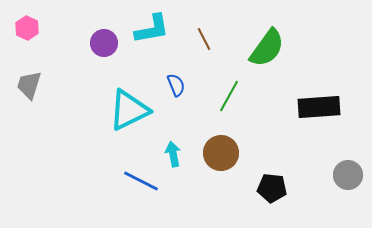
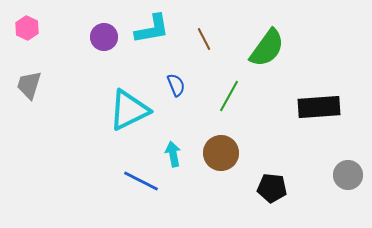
purple circle: moved 6 px up
